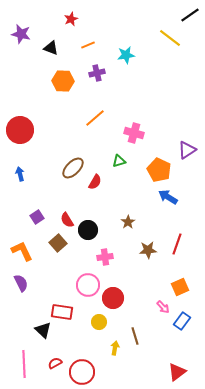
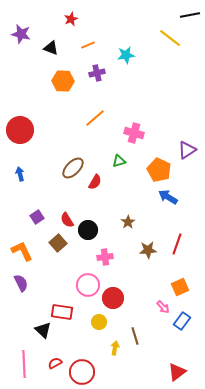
black line at (190, 15): rotated 24 degrees clockwise
